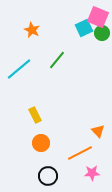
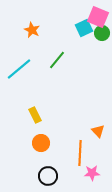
orange line: rotated 60 degrees counterclockwise
